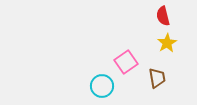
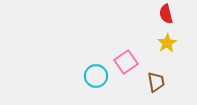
red semicircle: moved 3 px right, 2 px up
brown trapezoid: moved 1 px left, 4 px down
cyan circle: moved 6 px left, 10 px up
